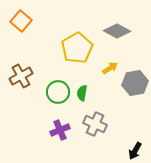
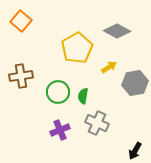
yellow arrow: moved 1 px left, 1 px up
brown cross: rotated 20 degrees clockwise
green semicircle: moved 1 px right, 3 px down
gray cross: moved 2 px right, 1 px up
